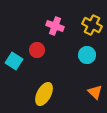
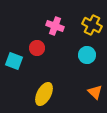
red circle: moved 2 px up
cyan square: rotated 12 degrees counterclockwise
